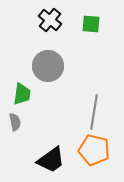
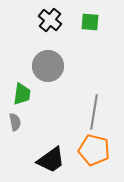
green square: moved 1 px left, 2 px up
